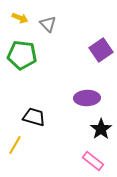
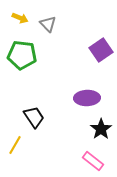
black trapezoid: rotated 40 degrees clockwise
